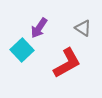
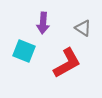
purple arrow: moved 4 px right, 5 px up; rotated 30 degrees counterclockwise
cyan square: moved 2 px right, 1 px down; rotated 25 degrees counterclockwise
